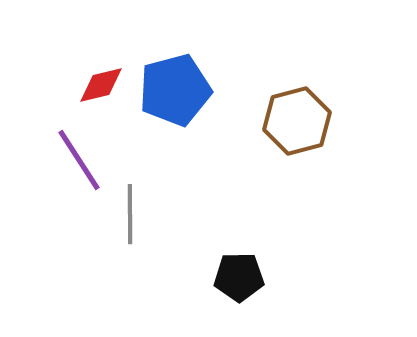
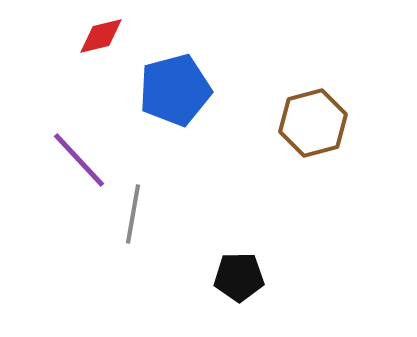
red diamond: moved 49 px up
brown hexagon: moved 16 px right, 2 px down
purple line: rotated 10 degrees counterclockwise
gray line: moved 3 px right; rotated 10 degrees clockwise
